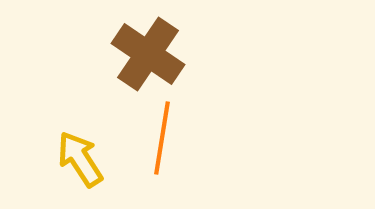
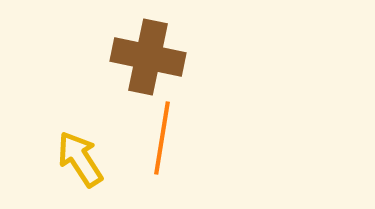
brown cross: moved 3 px down; rotated 22 degrees counterclockwise
